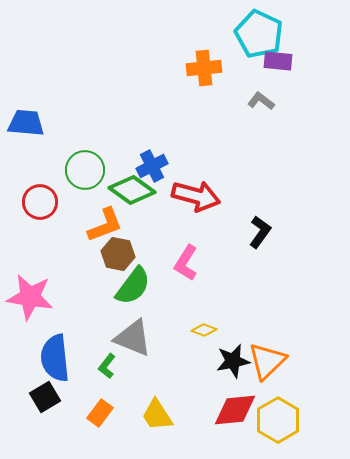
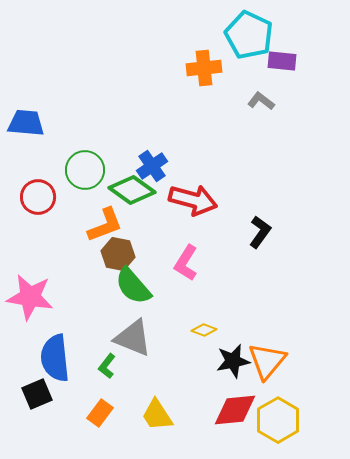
cyan pentagon: moved 10 px left, 1 px down
purple rectangle: moved 4 px right
blue cross: rotated 8 degrees counterclockwise
red arrow: moved 3 px left, 4 px down
red circle: moved 2 px left, 5 px up
green semicircle: rotated 102 degrees clockwise
orange triangle: rotated 6 degrees counterclockwise
black square: moved 8 px left, 3 px up; rotated 8 degrees clockwise
